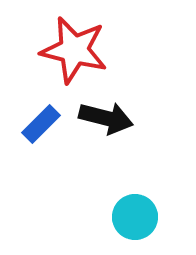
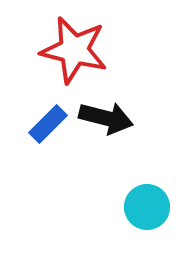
blue rectangle: moved 7 px right
cyan circle: moved 12 px right, 10 px up
